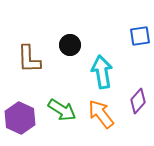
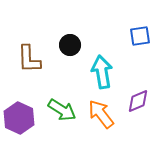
purple diamond: rotated 25 degrees clockwise
purple hexagon: moved 1 px left
